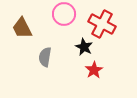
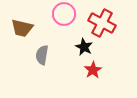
red cross: moved 1 px up
brown trapezoid: rotated 50 degrees counterclockwise
gray semicircle: moved 3 px left, 2 px up
red star: moved 1 px left
